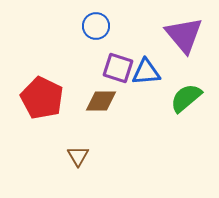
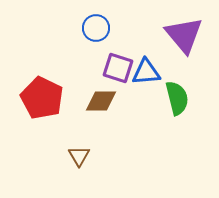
blue circle: moved 2 px down
green semicircle: moved 9 px left; rotated 116 degrees clockwise
brown triangle: moved 1 px right
